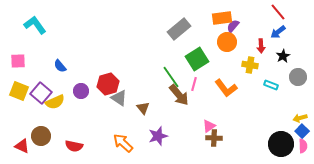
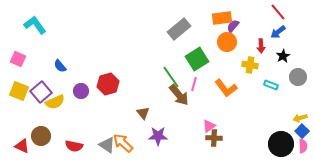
pink square: moved 2 px up; rotated 28 degrees clockwise
purple square: moved 1 px up; rotated 10 degrees clockwise
gray triangle: moved 12 px left, 47 px down
brown triangle: moved 5 px down
purple star: rotated 18 degrees clockwise
